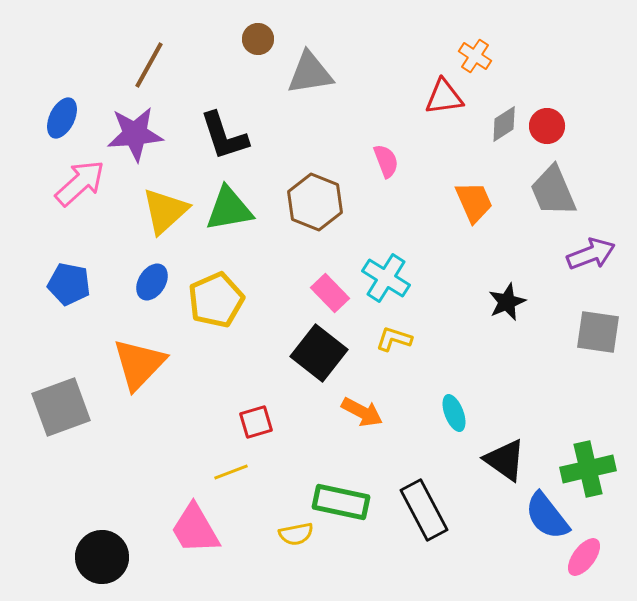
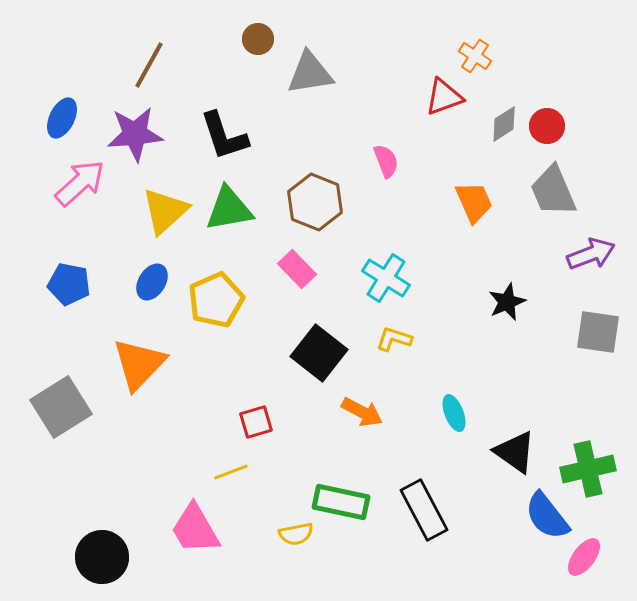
red triangle at (444, 97): rotated 12 degrees counterclockwise
pink rectangle at (330, 293): moved 33 px left, 24 px up
gray square at (61, 407): rotated 12 degrees counterclockwise
black triangle at (505, 460): moved 10 px right, 8 px up
